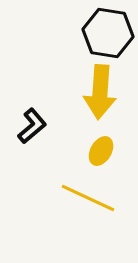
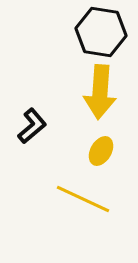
black hexagon: moved 7 px left, 1 px up
yellow line: moved 5 px left, 1 px down
